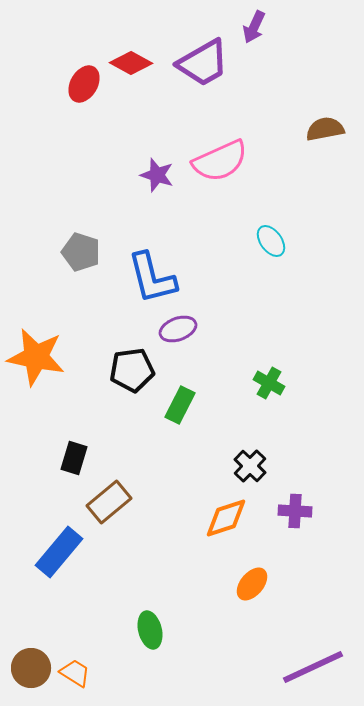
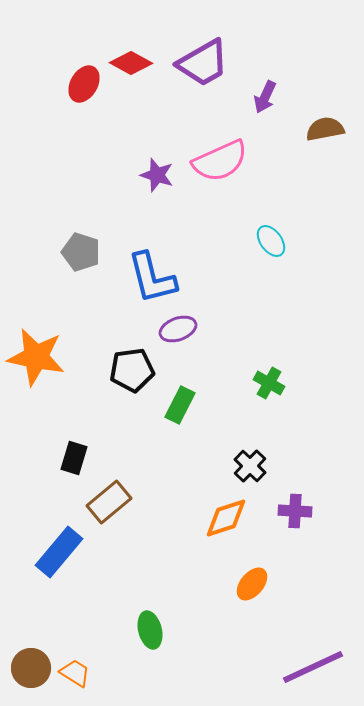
purple arrow: moved 11 px right, 70 px down
